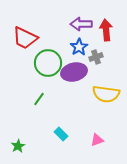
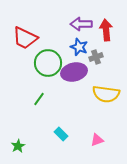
blue star: rotated 18 degrees counterclockwise
